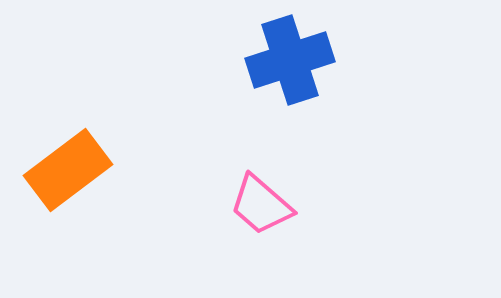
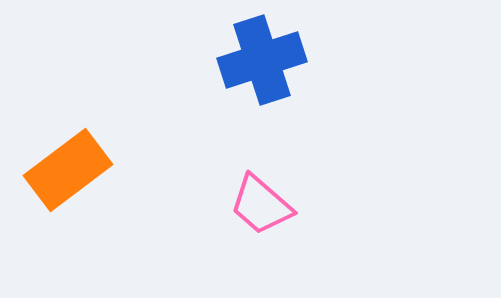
blue cross: moved 28 px left
